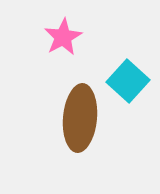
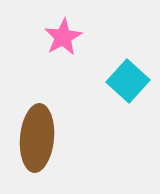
brown ellipse: moved 43 px left, 20 px down
